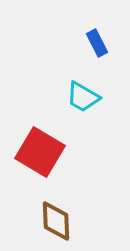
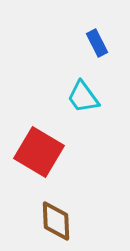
cyan trapezoid: rotated 24 degrees clockwise
red square: moved 1 px left
